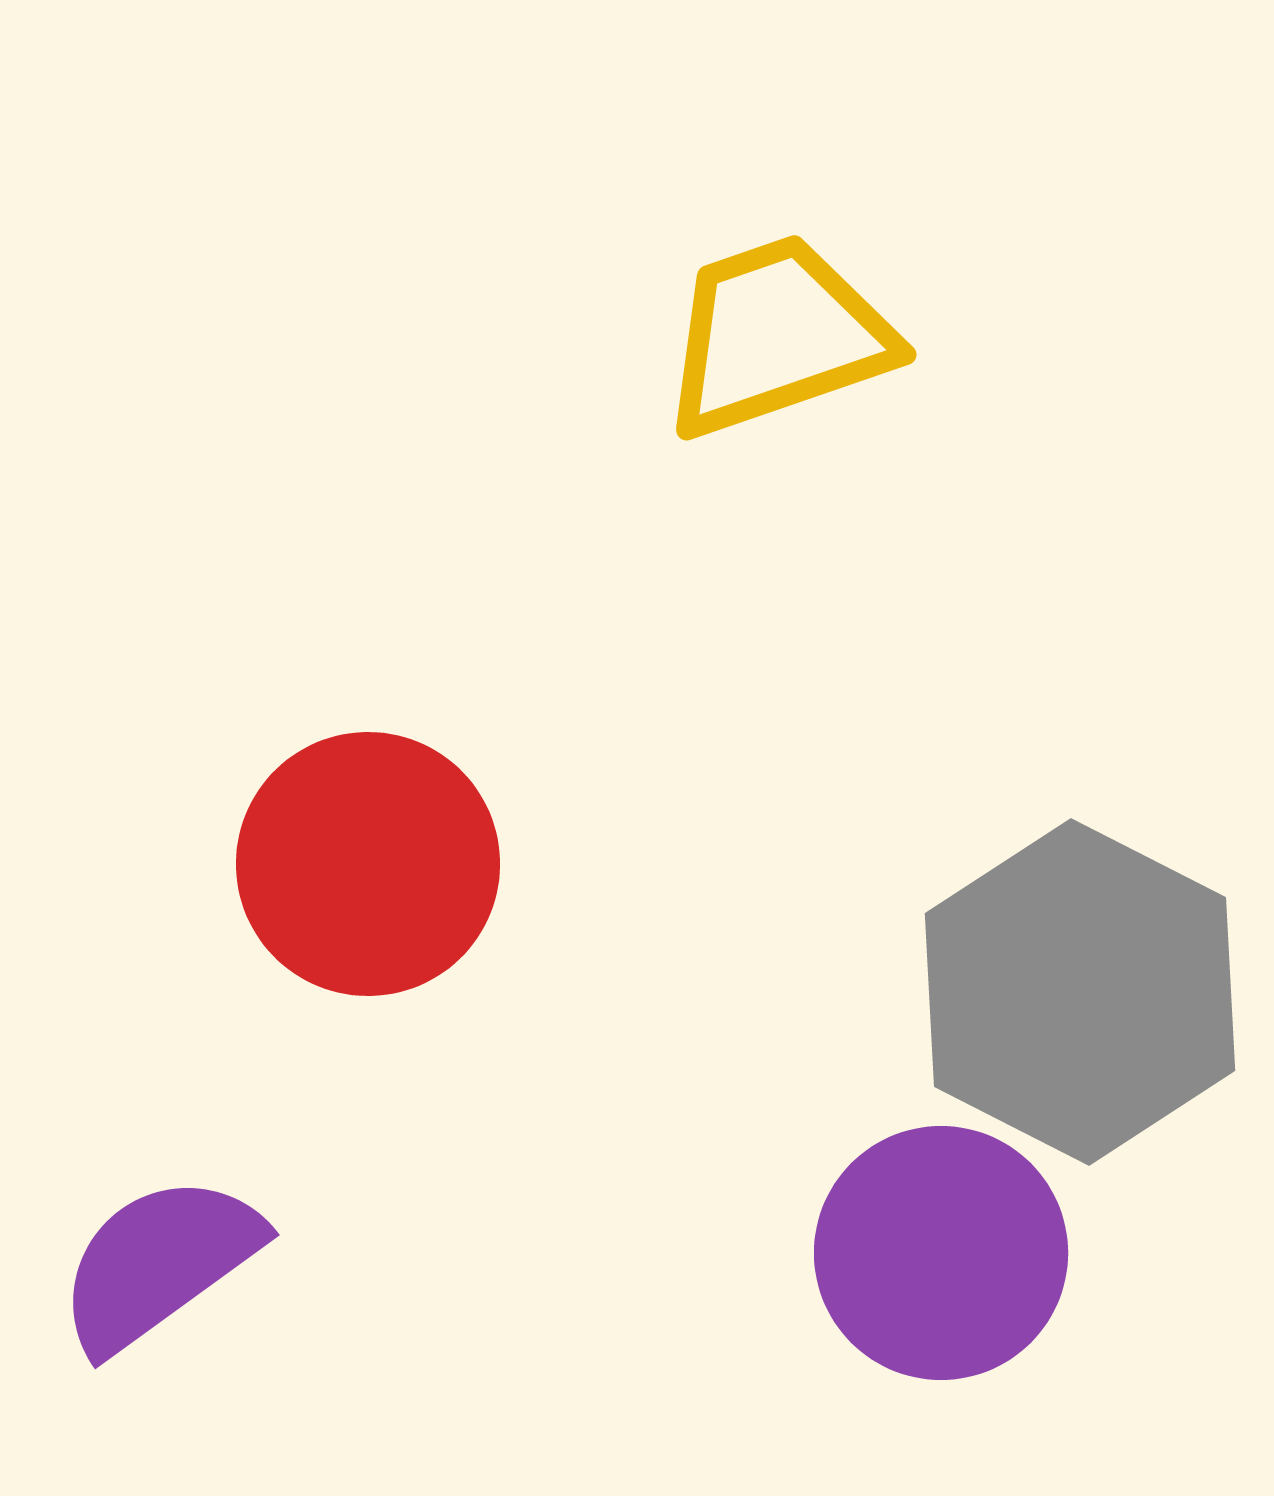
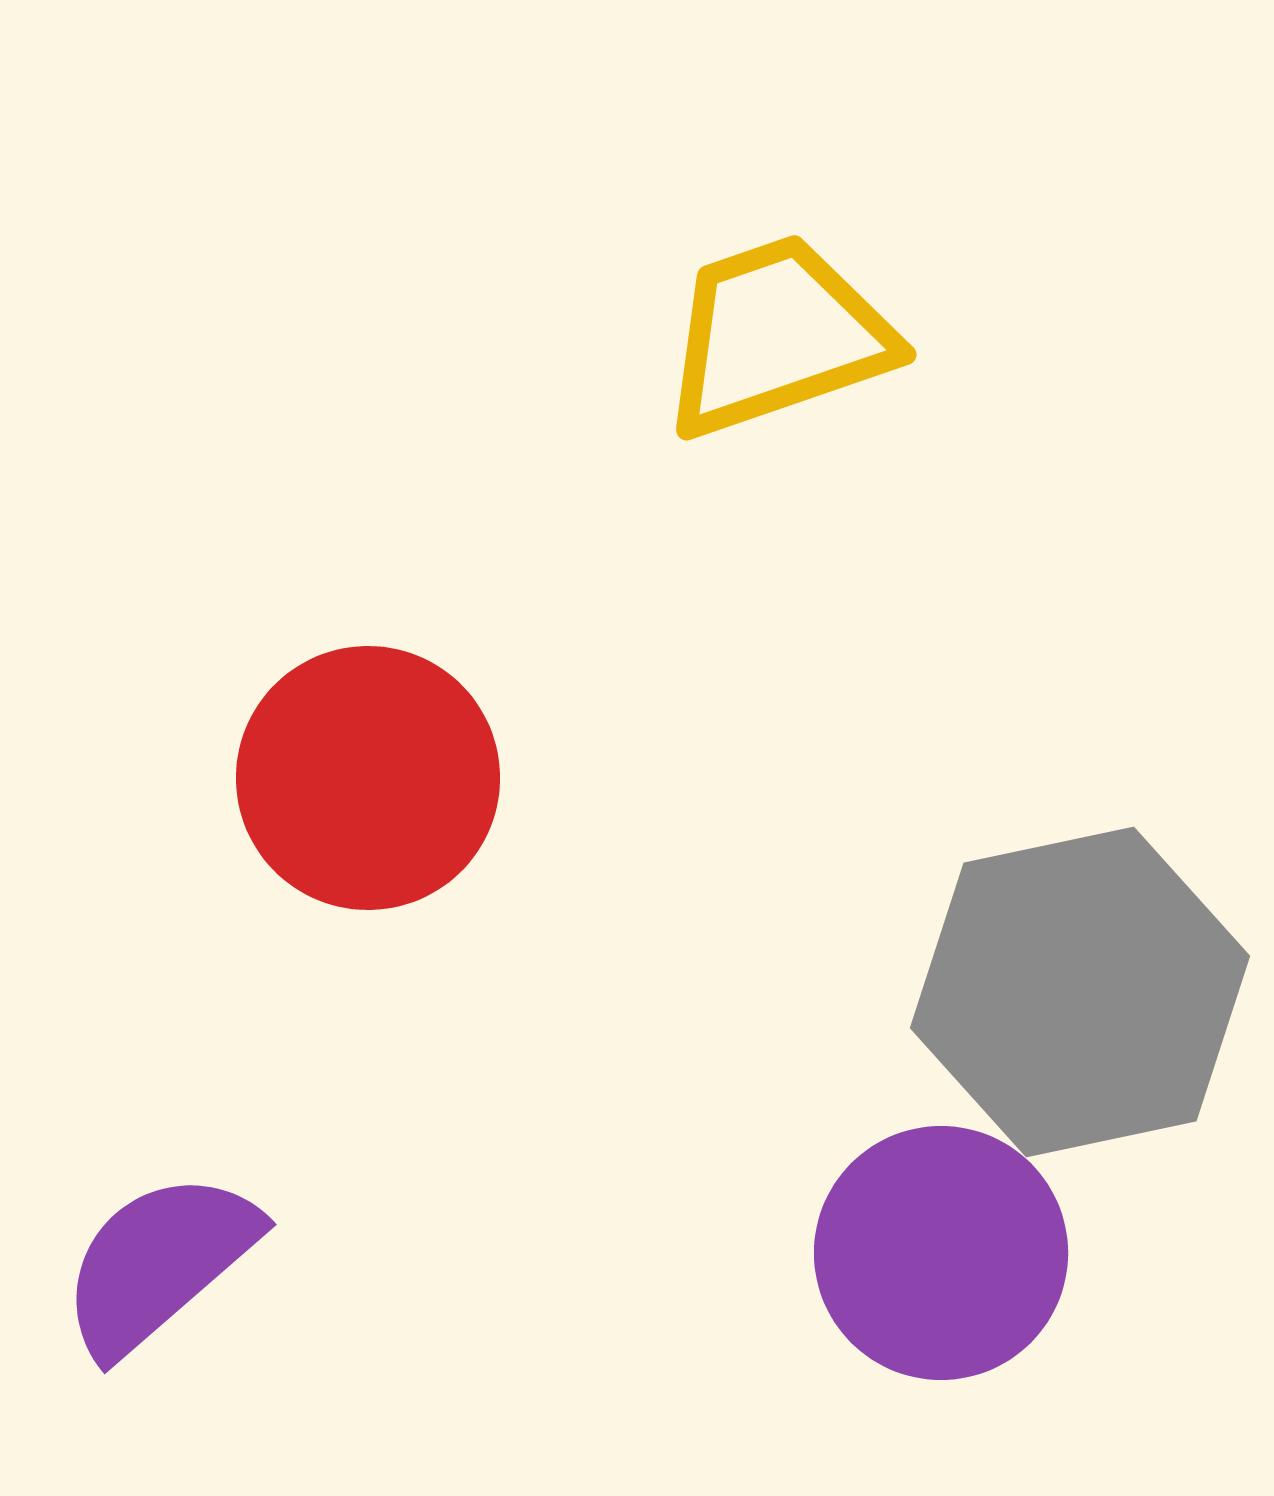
red circle: moved 86 px up
gray hexagon: rotated 21 degrees clockwise
purple semicircle: rotated 5 degrees counterclockwise
